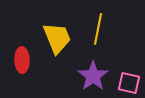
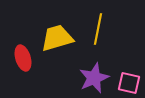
yellow trapezoid: rotated 84 degrees counterclockwise
red ellipse: moved 1 px right, 2 px up; rotated 15 degrees counterclockwise
purple star: moved 1 px right, 2 px down; rotated 12 degrees clockwise
